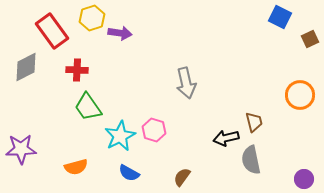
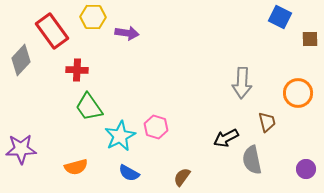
yellow hexagon: moved 1 px right, 1 px up; rotated 20 degrees clockwise
purple arrow: moved 7 px right
brown square: rotated 24 degrees clockwise
gray diamond: moved 5 px left, 7 px up; rotated 20 degrees counterclockwise
gray arrow: moved 56 px right; rotated 16 degrees clockwise
orange circle: moved 2 px left, 2 px up
green trapezoid: moved 1 px right
brown trapezoid: moved 13 px right
pink hexagon: moved 2 px right, 3 px up
black arrow: rotated 15 degrees counterclockwise
gray semicircle: moved 1 px right
purple circle: moved 2 px right, 10 px up
